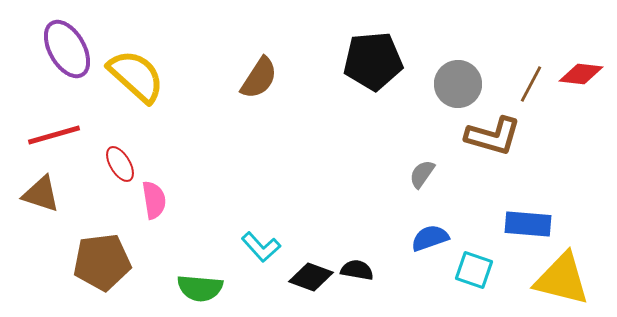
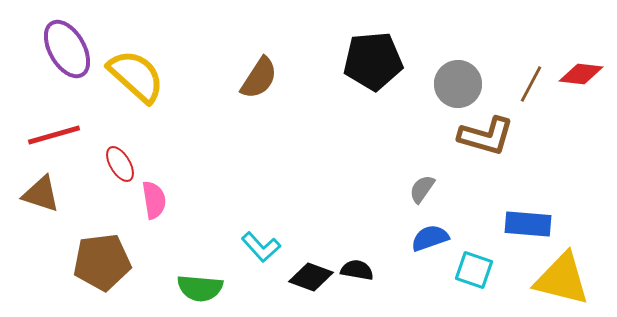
brown L-shape: moved 7 px left
gray semicircle: moved 15 px down
